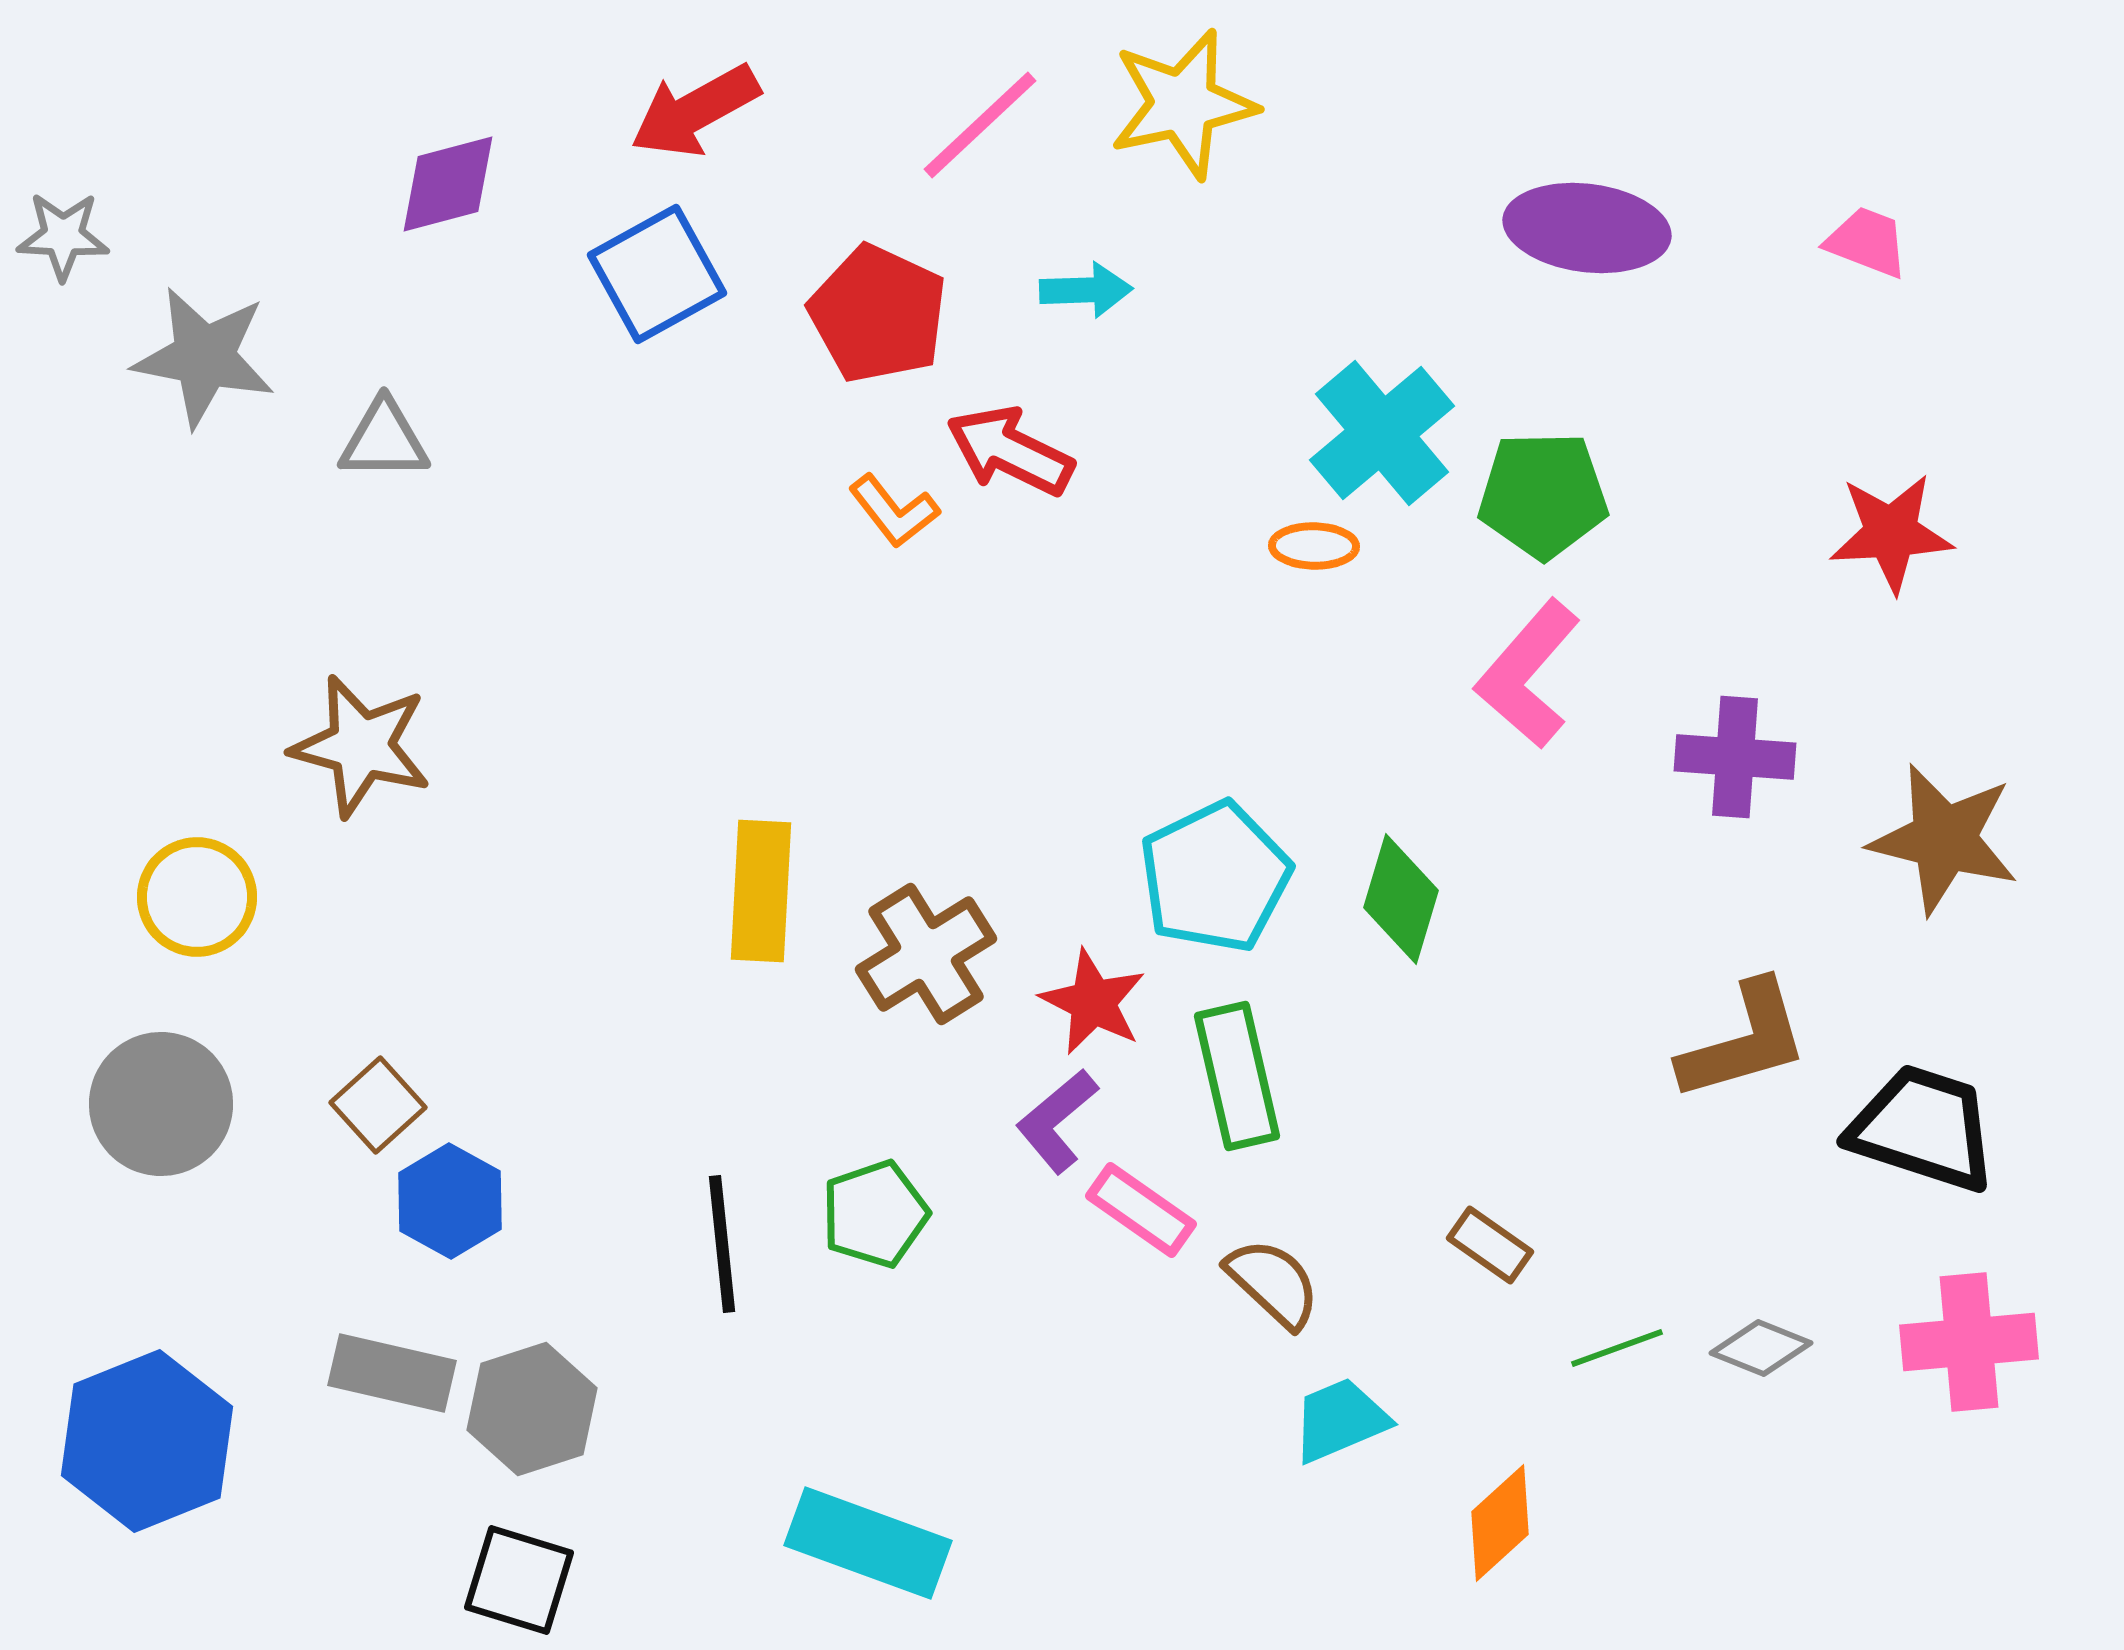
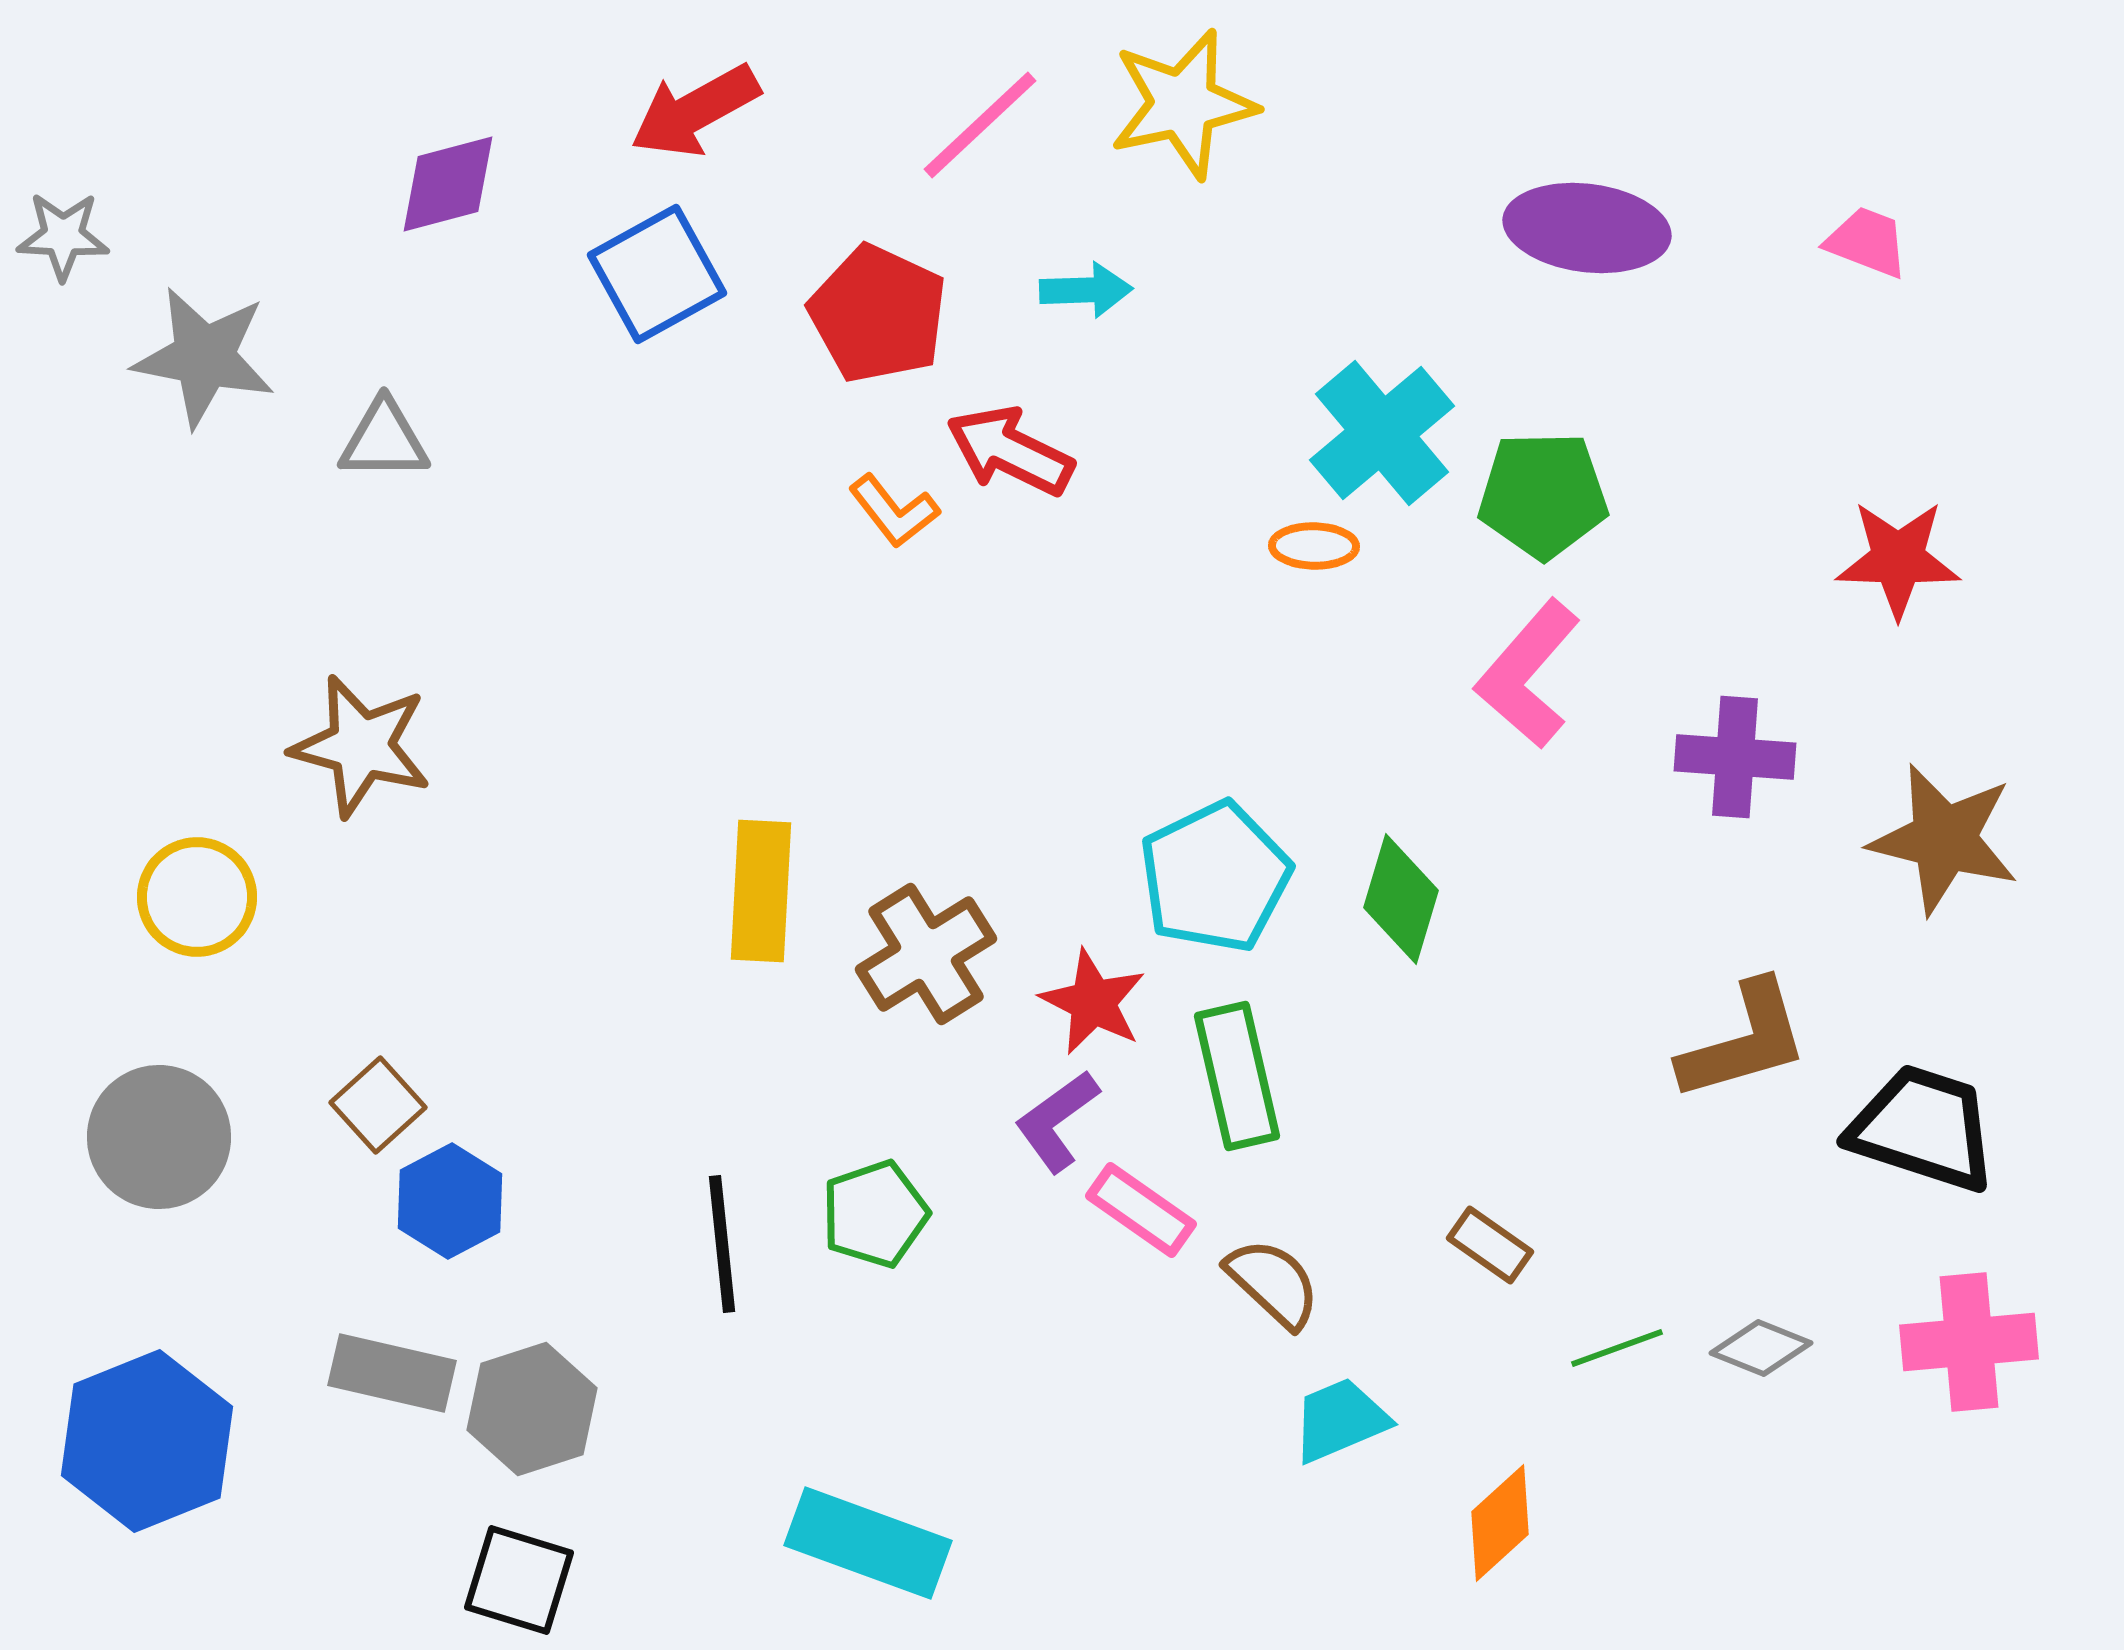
red star at (1891, 533): moved 7 px right, 26 px down; rotated 5 degrees clockwise
gray circle at (161, 1104): moved 2 px left, 33 px down
purple L-shape at (1057, 1121): rotated 4 degrees clockwise
blue hexagon at (450, 1201): rotated 3 degrees clockwise
